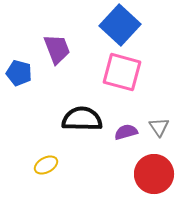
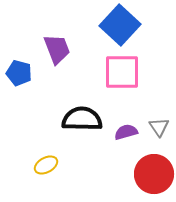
pink square: rotated 15 degrees counterclockwise
